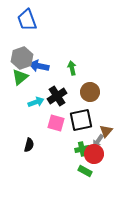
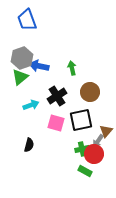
cyan arrow: moved 5 px left, 3 px down
